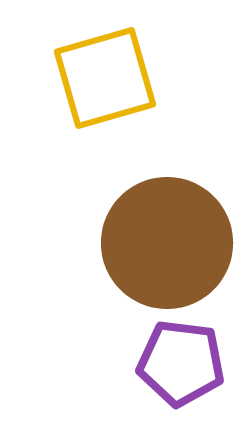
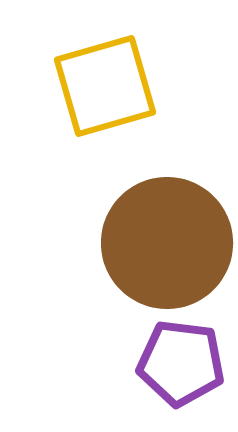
yellow square: moved 8 px down
